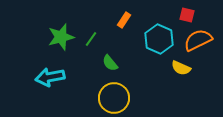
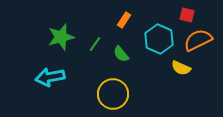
green line: moved 4 px right, 5 px down
green semicircle: moved 11 px right, 9 px up
yellow circle: moved 1 px left, 4 px up
